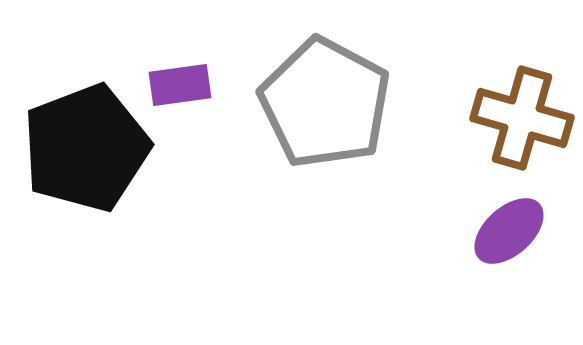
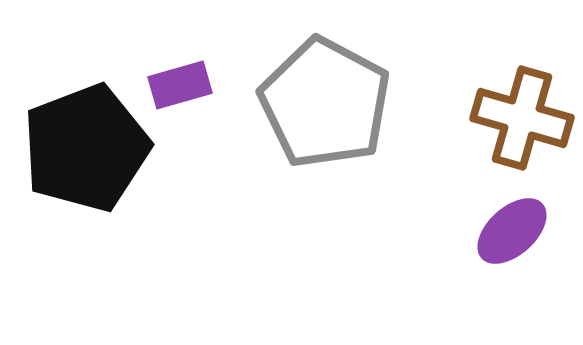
purple rectangle: rotated 8 degrees counterclockwise
purple ellipse: moved 3 px right
